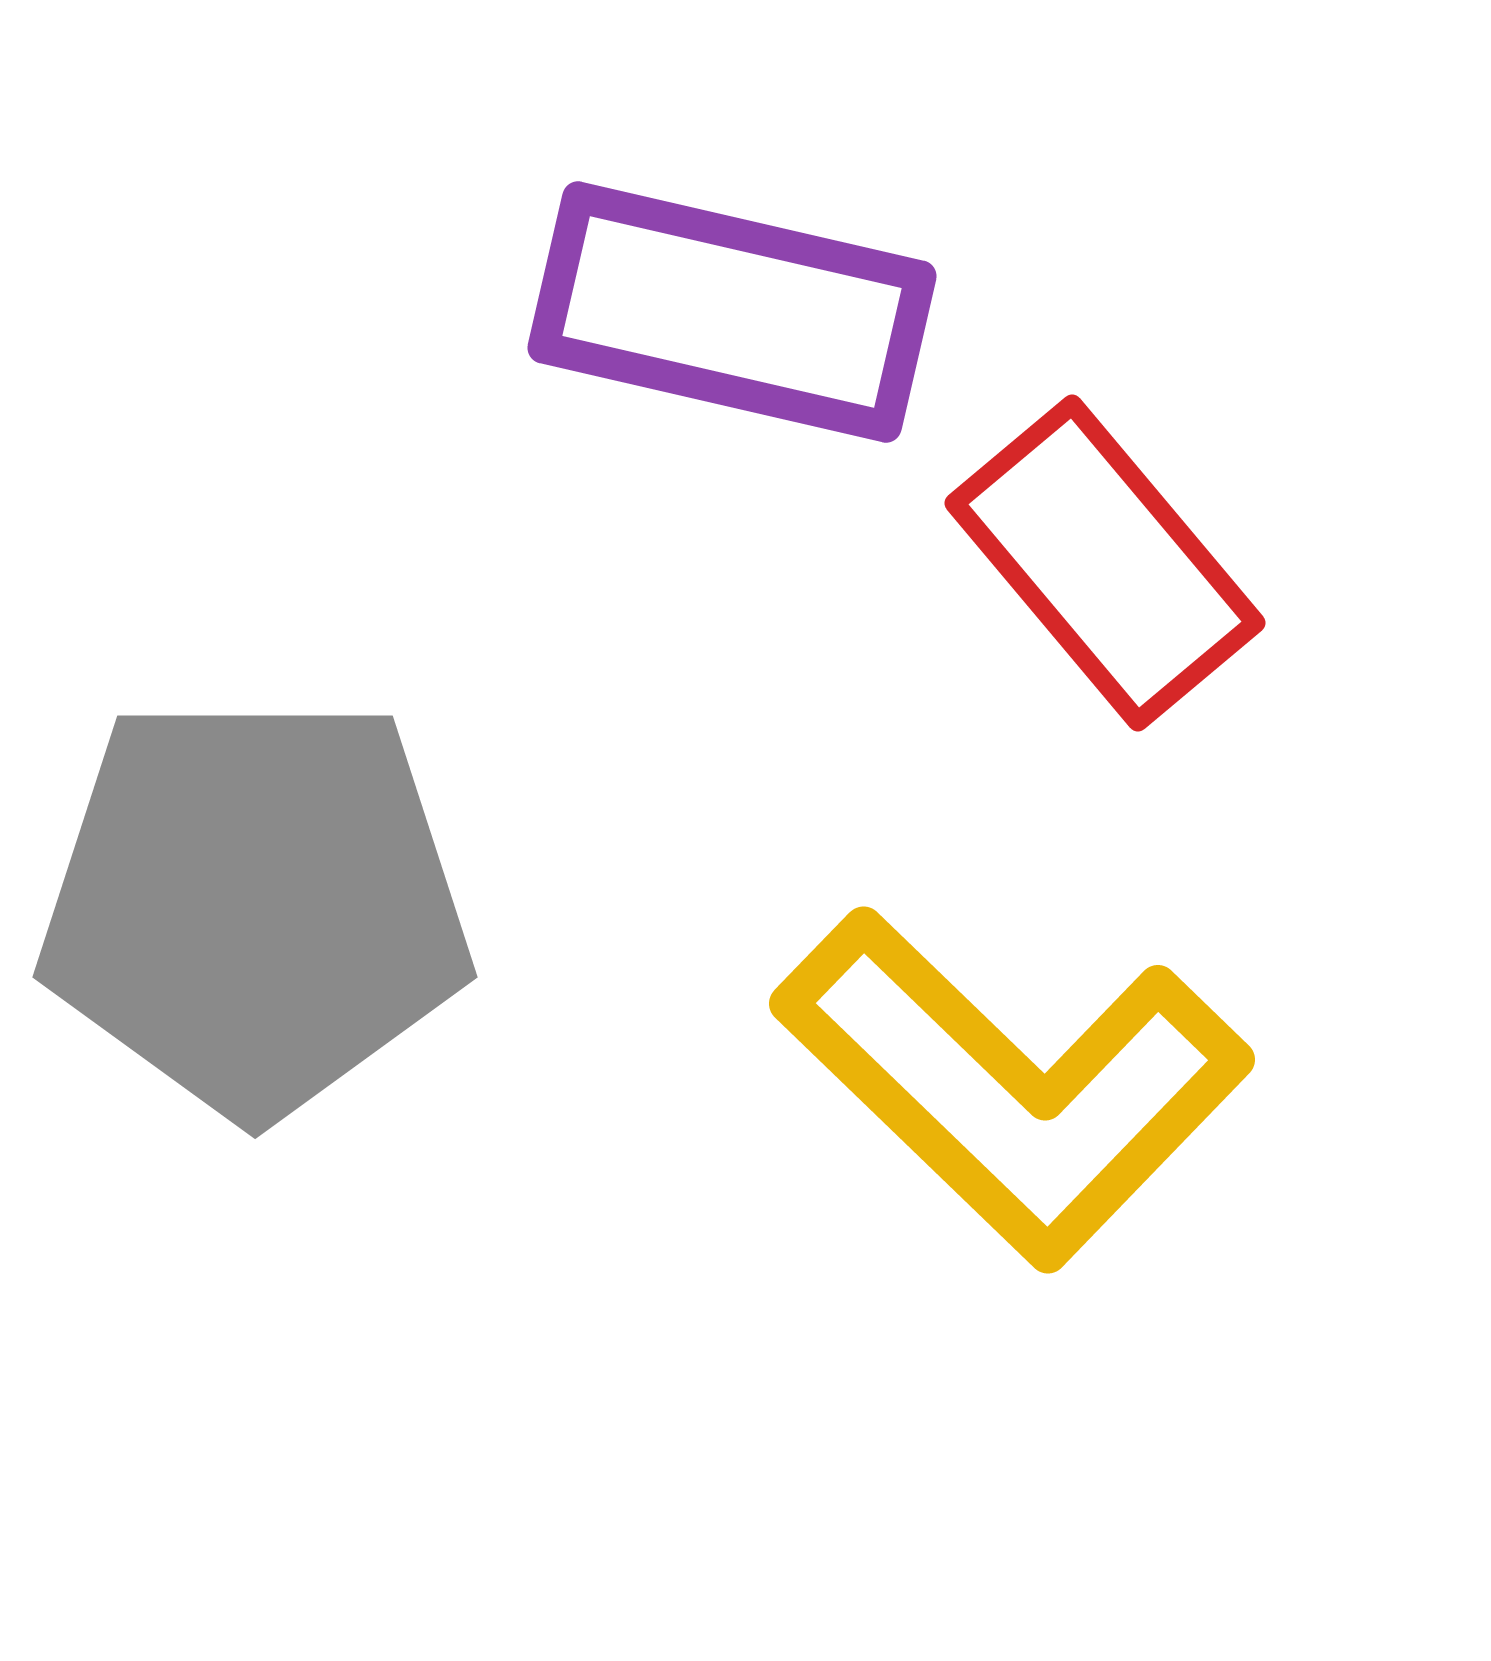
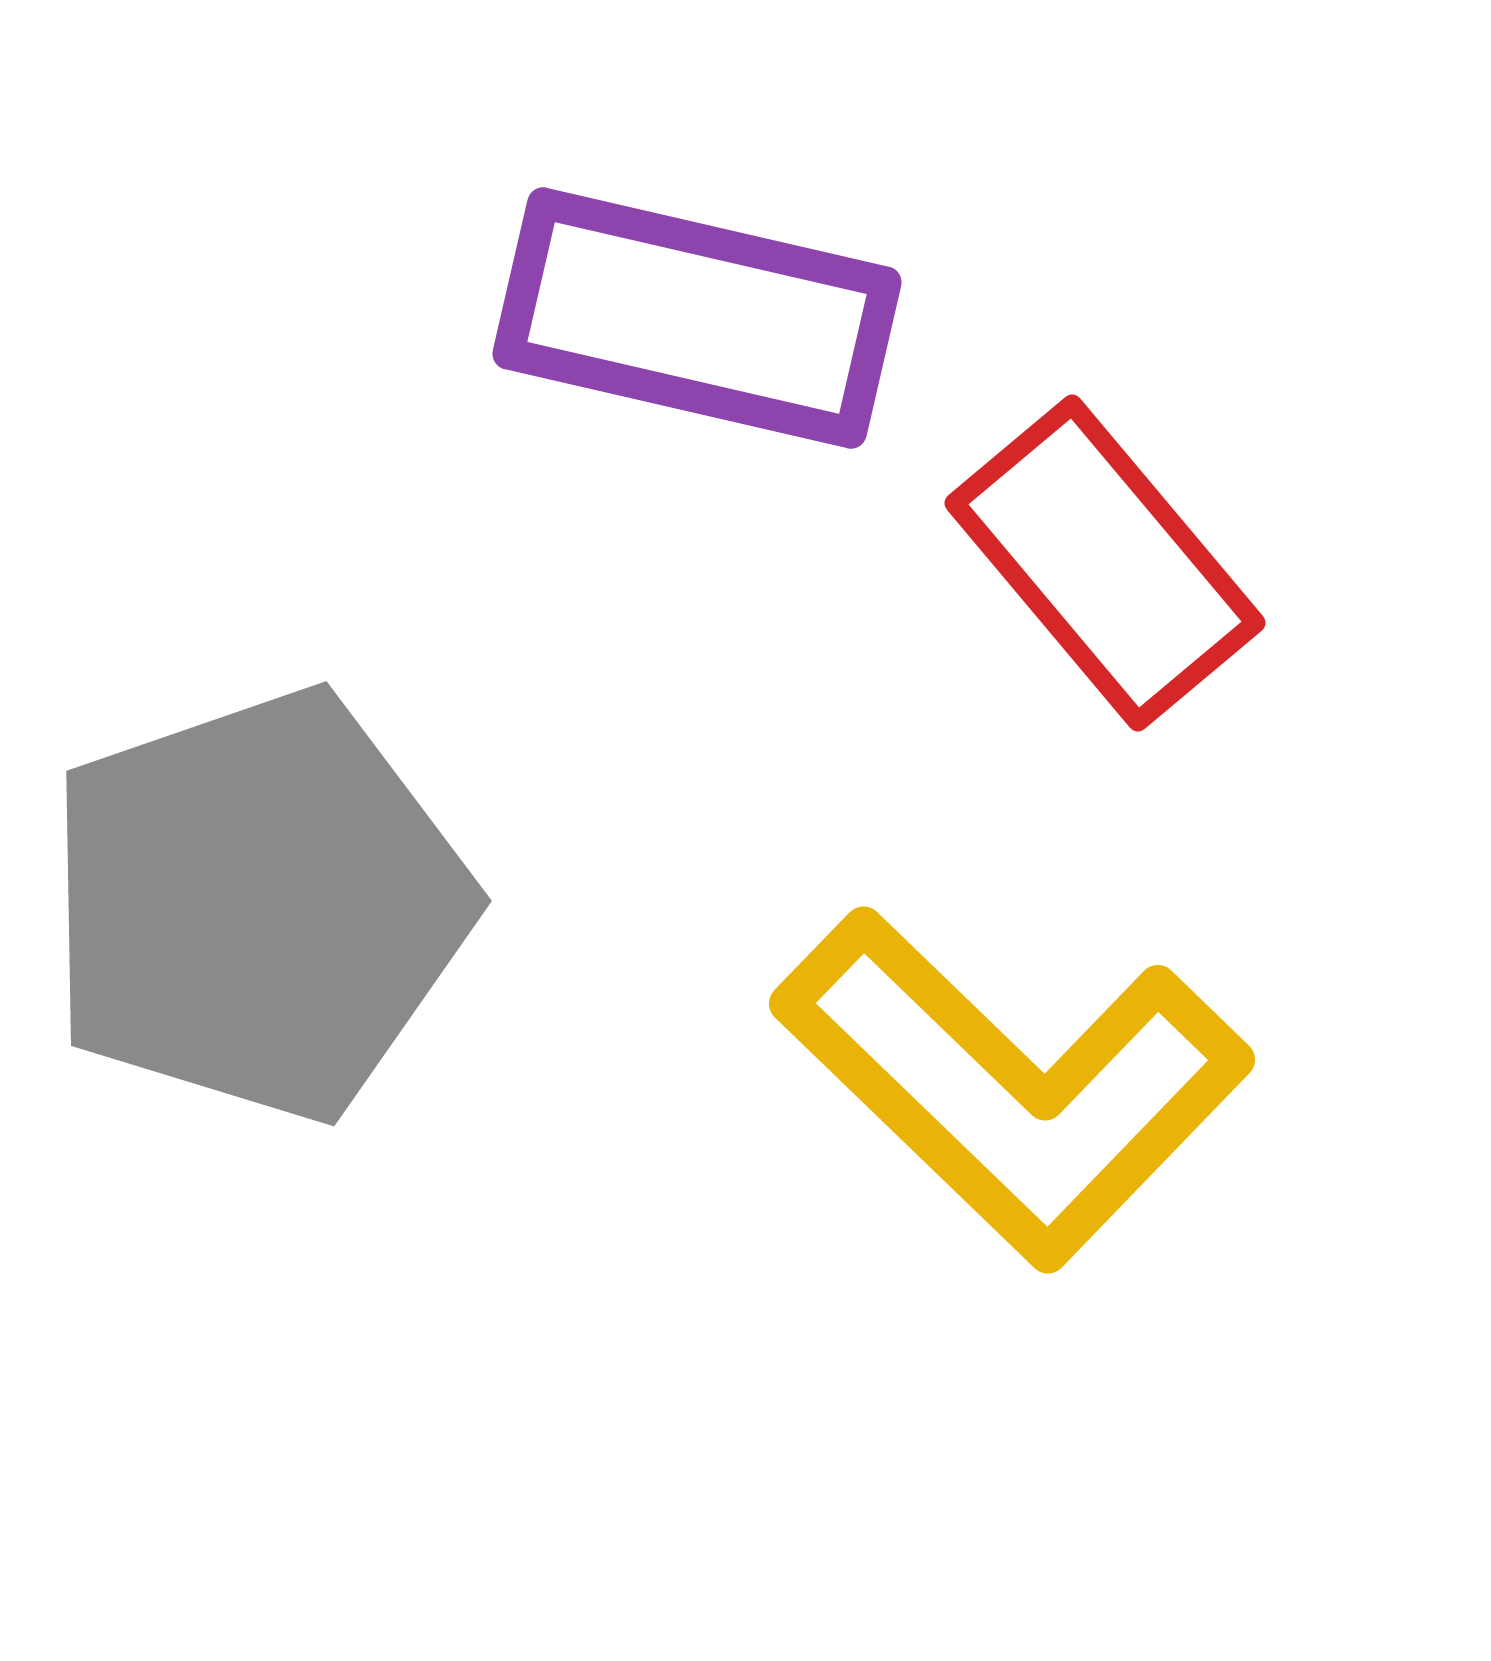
purple rectangle: moved 35 px left, 6 px down
gray pentagon: moved 3 px right; rotated 19 degrees counterclockwise
